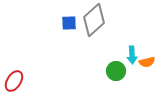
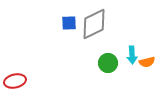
gray diamond: moved 4 px down; rotated 16 degrees clockwise
green circle: moved 8 px left, 8 px up
red ellipse: moved 1 px right; rotated 45 degrees clockwise
